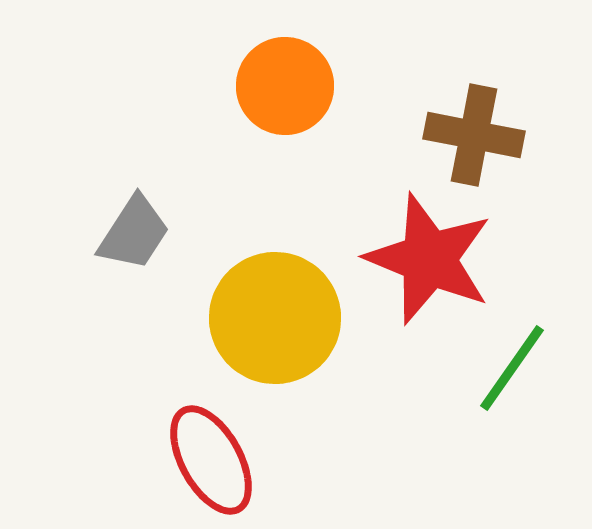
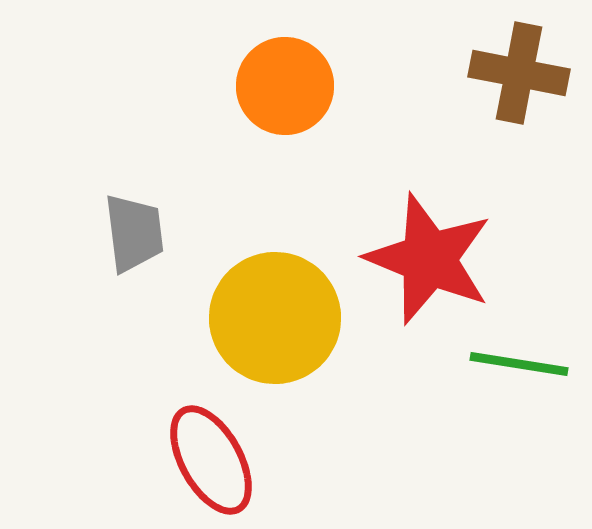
brown cross: moved 45 px right, 62 px up
gray trapezoid: rotated 40 degrees counterclockwise
green line: moved 7 px right, 4 px up; rotated 64 degrees clockwise
